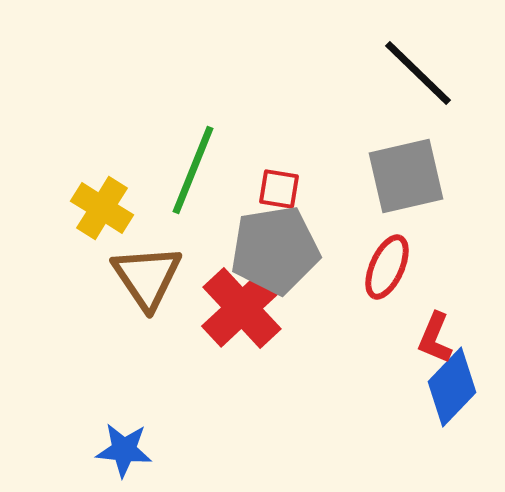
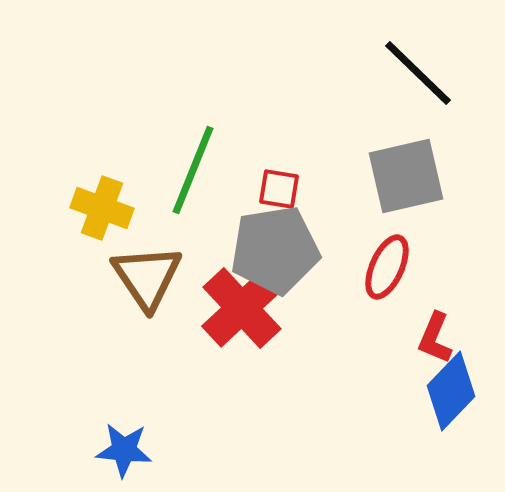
yellow cross: rotated 12 degrees counterclockwise
blue diamond: moved 1 px left, 4 px down
